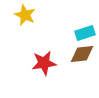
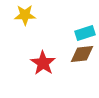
yellow star: rotated 25 degrees counterclockwise
red star: moved 1 px left; rotated 30 degrees counterclockwise
